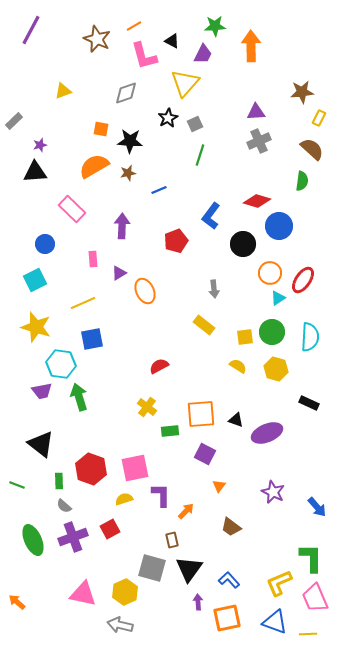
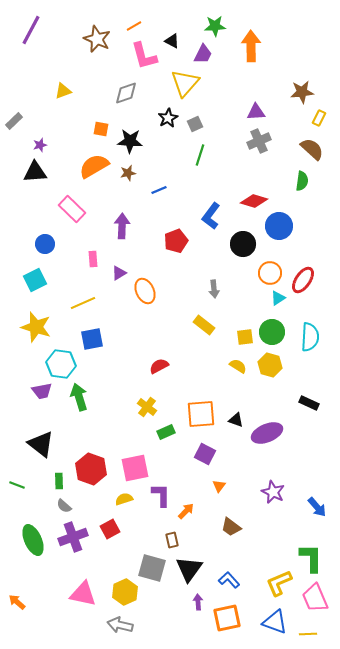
red diamond at (257, 201): moved 3 px left
yellow hexagon at (276, 369): moved 6 px left, 4 px up
green rectangle at (170, 431): moved 4 px left, 1 px down; rotated 18 degrees counterclockwise
